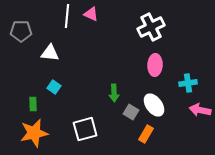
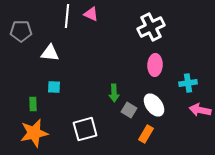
cyan square: rotated 32 degrees counterclockwise
gray square: moved 2 px left, 2 px up
